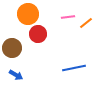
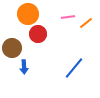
blue line: rotated 40 degrees counterclockwise
blue arrow: moved 8 px right, 8 px up; rotated 56 degrees clockwise
